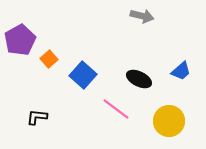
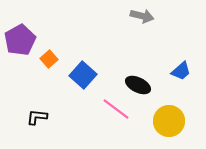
black ellipse: moved 1 px left, 6 px down
